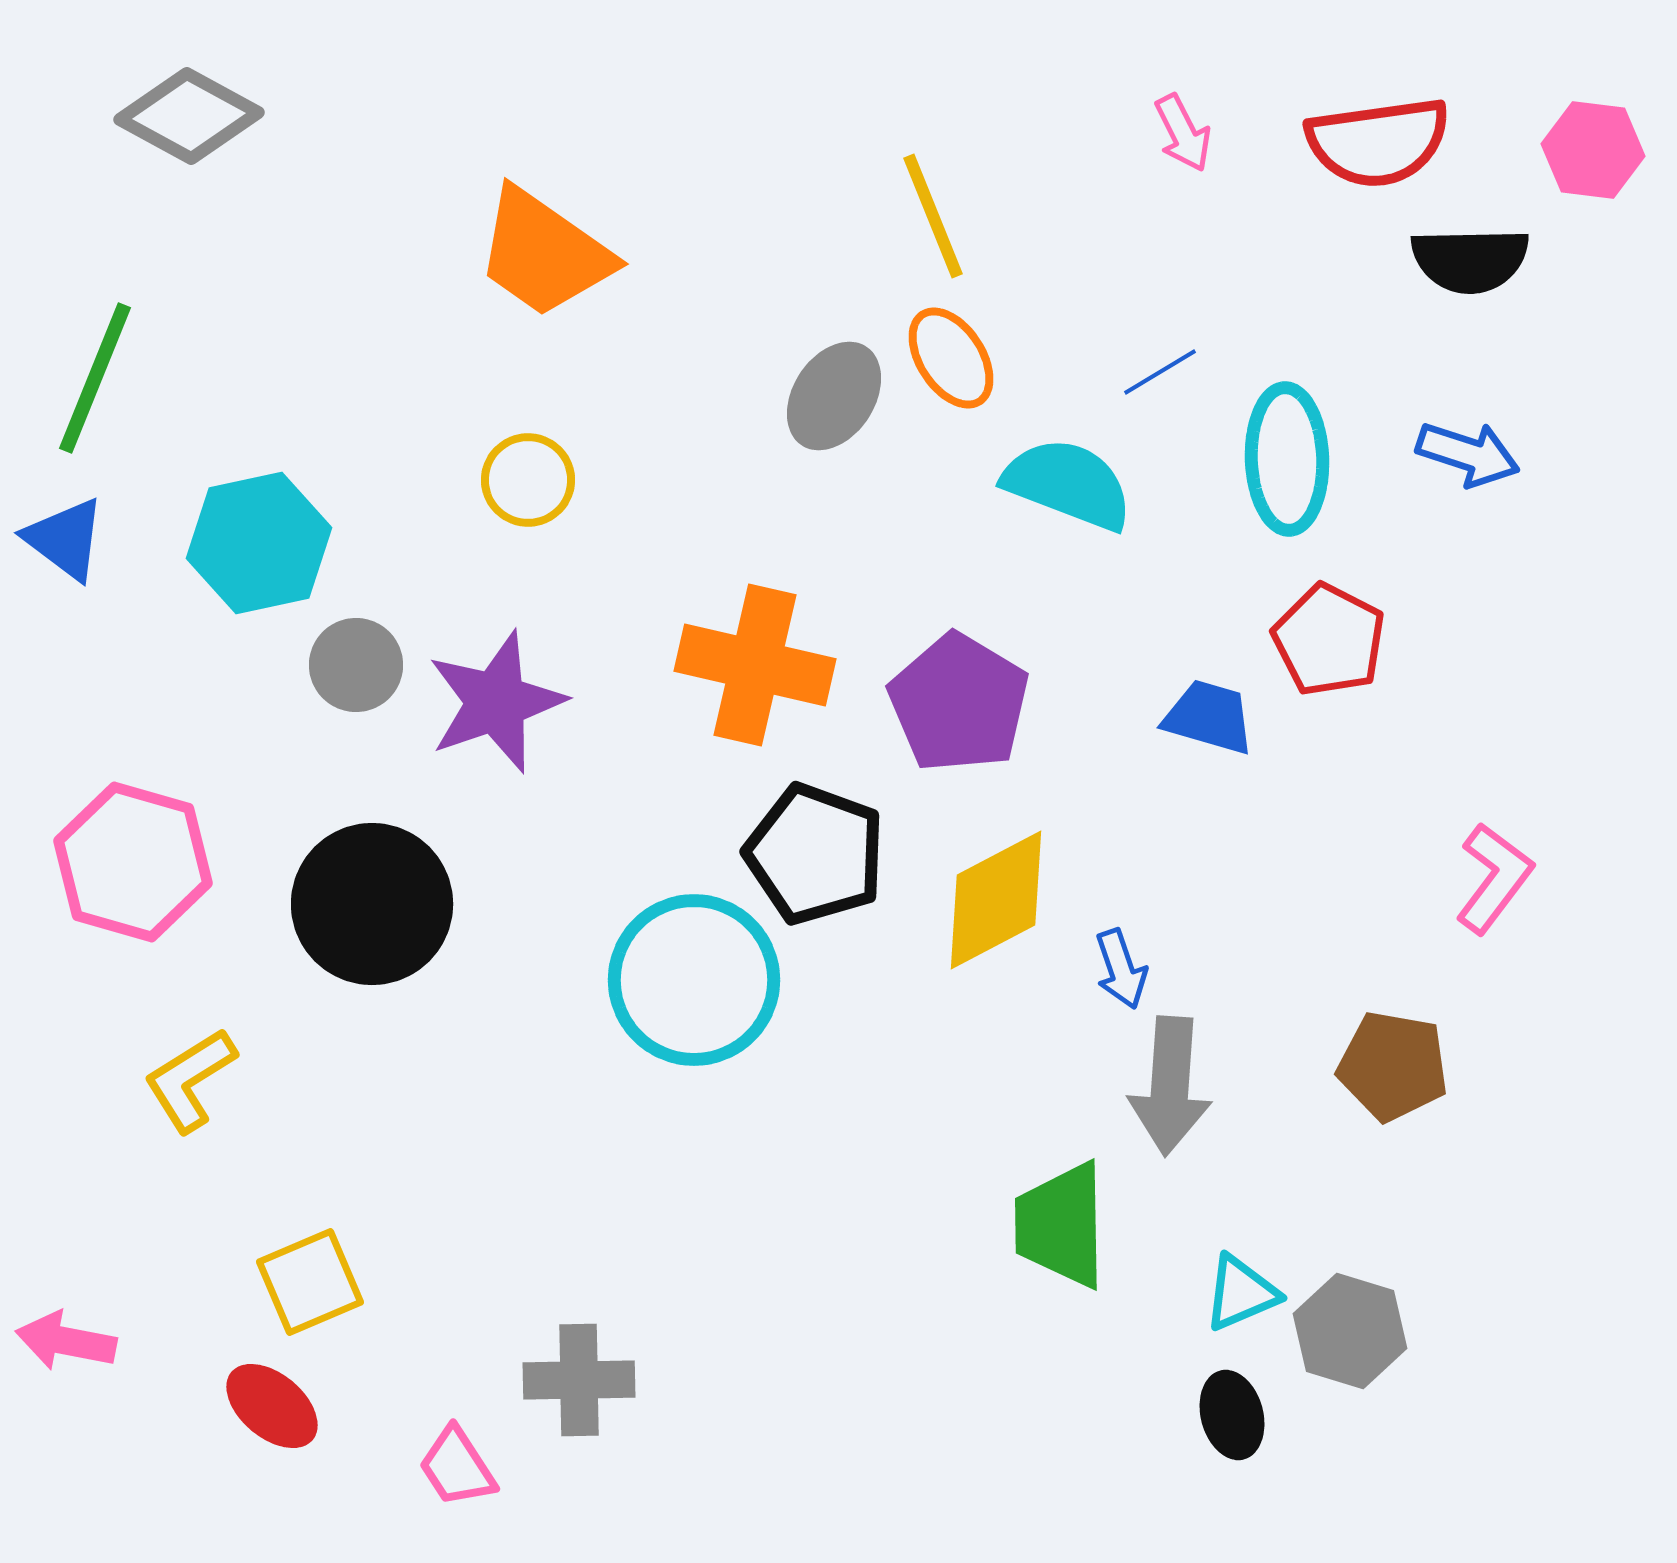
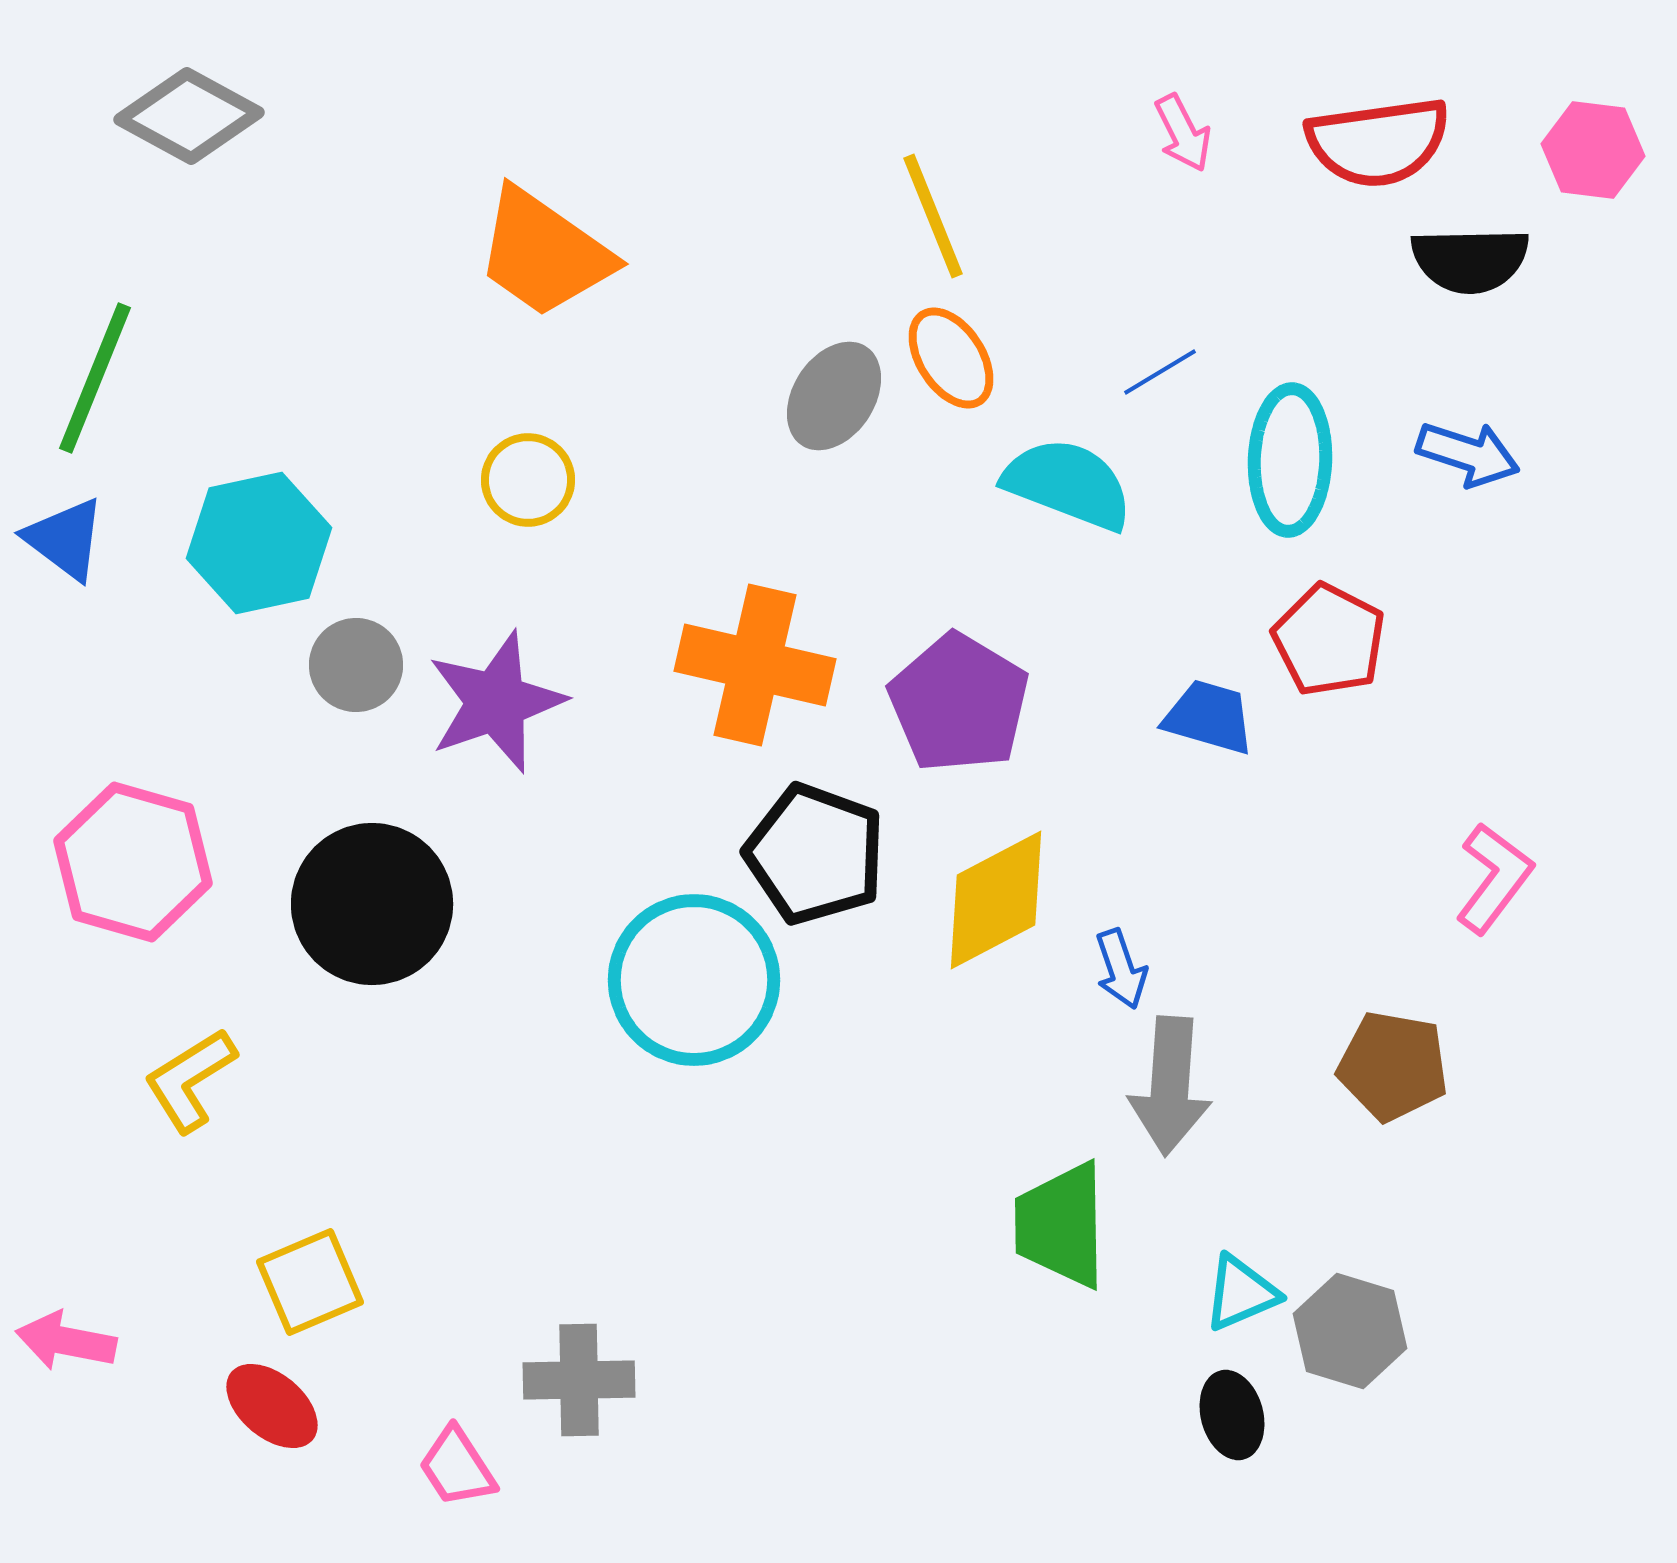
cyan ellipse at (1287, 459): moved 3 px right, 1 px down; rotated 4 degrees clockwise
